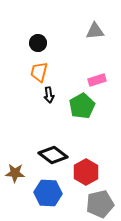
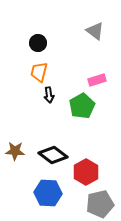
gray triangle: rotated 42 degrees clockwise
brown star: moved 22 px up
